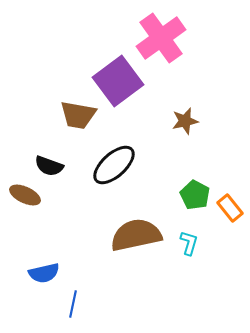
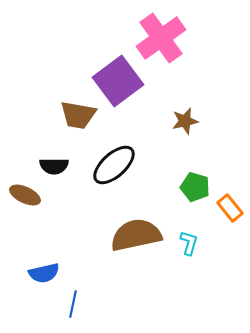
black semicircle: moved 5 px right; rotated 20 degrees counterclockwise
green pentagon: moved 8 px up; rotated 12 degrees counterclockwise
